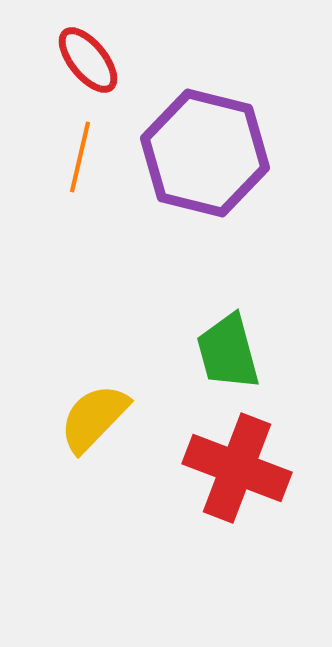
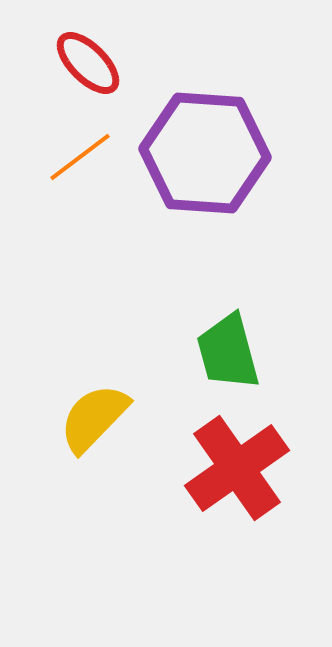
red ellipse: moved 3 px down; rotated 6 degrees counterclockwise
purple hexagon: rotated 10 degrees counterclockwise
orange line: rotated 40 degrees clockwise
red cross: rotated 34 degrees clockwise
